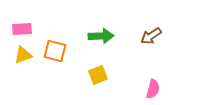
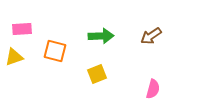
yellow triangle: moved 9 px left, 2 px down
yellow square: moved 1 px left, 1 px up
